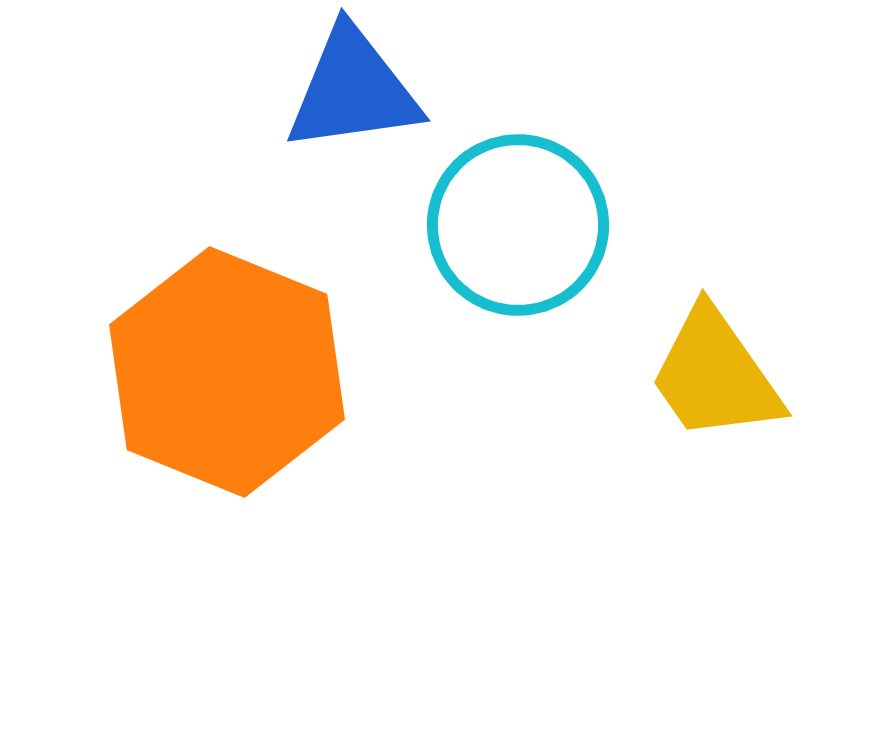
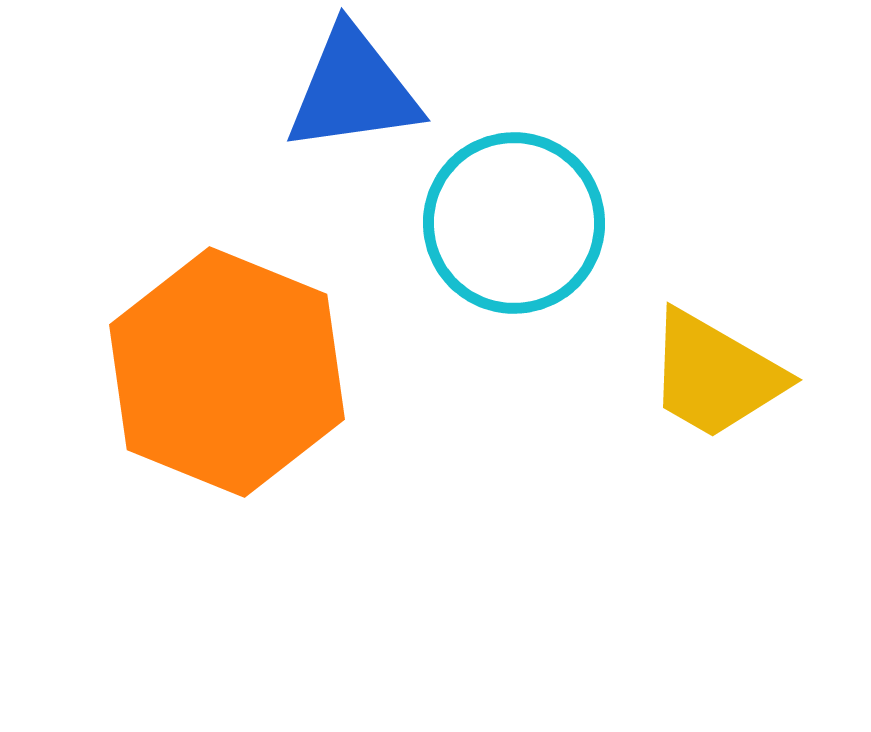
cyan circle: moved 4 px left, 2 px up
yellow trapezoid: rotated 25 degrees counterclockwise
